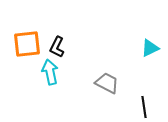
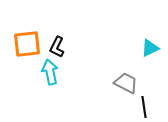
gray trapezoid: moved 19 px right
